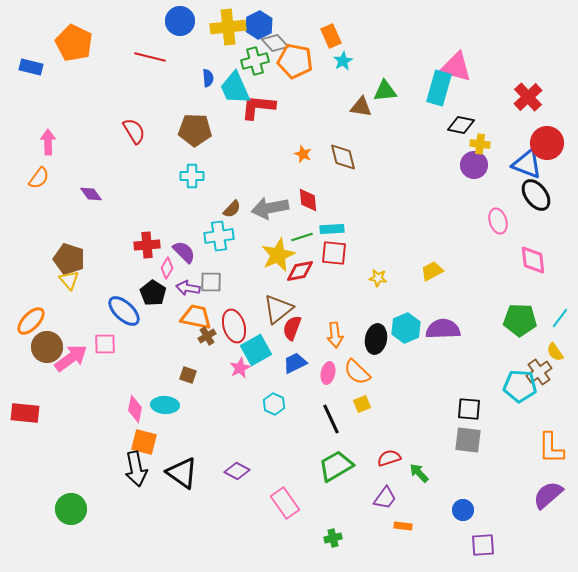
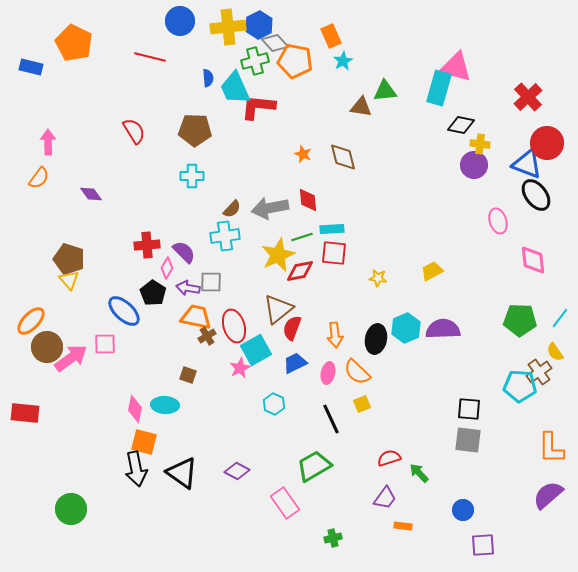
cyan cross at (219, 236): moved 6 px right
green trapezoid at (336, 466): moved 22 px left
